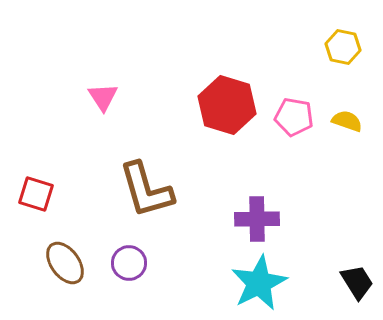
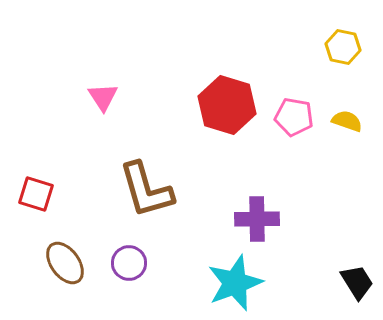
cyan star: moved 24 px left; rotated 6 degrees clockwise
